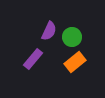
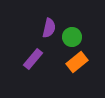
purple semicircle: moved 3 px up; rotated 12 degrees counterclockwise
orange rectangle: moved 2 px right
